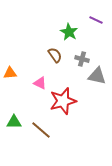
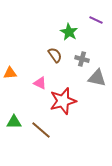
gray triangle: moved 2 px down
